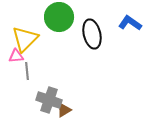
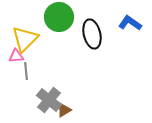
gray line: moved 1 px left
gray cross: rotated 20 degrees clockwise
